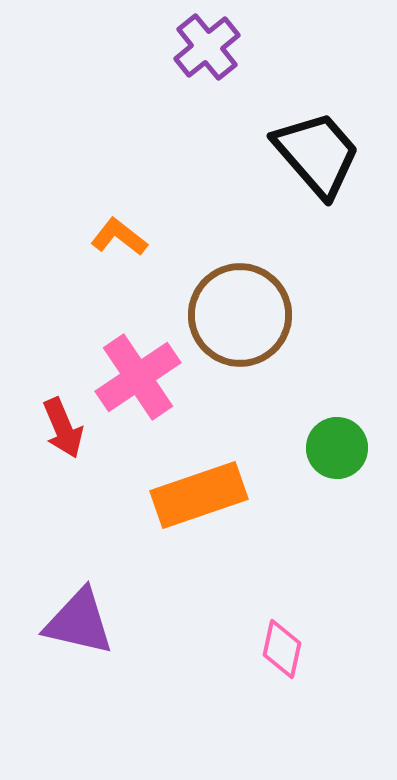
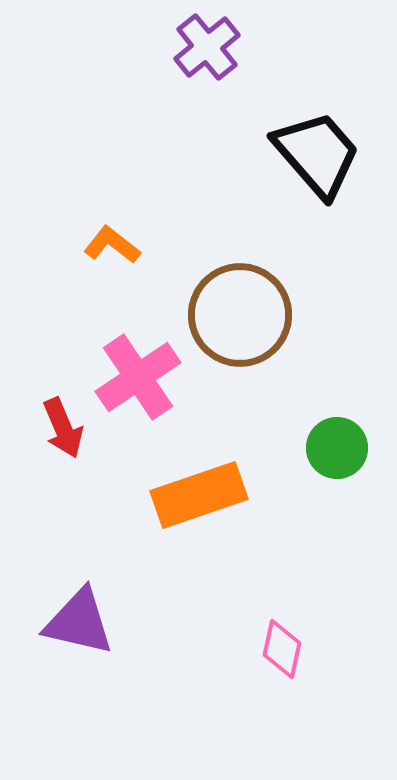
orange L-shape: moved 7 px left, 8 px down
